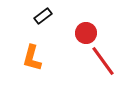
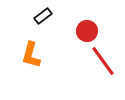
red circle: moved 1 px right, 2 px up
orange L-shape: moved 1 px left, 3 px up
